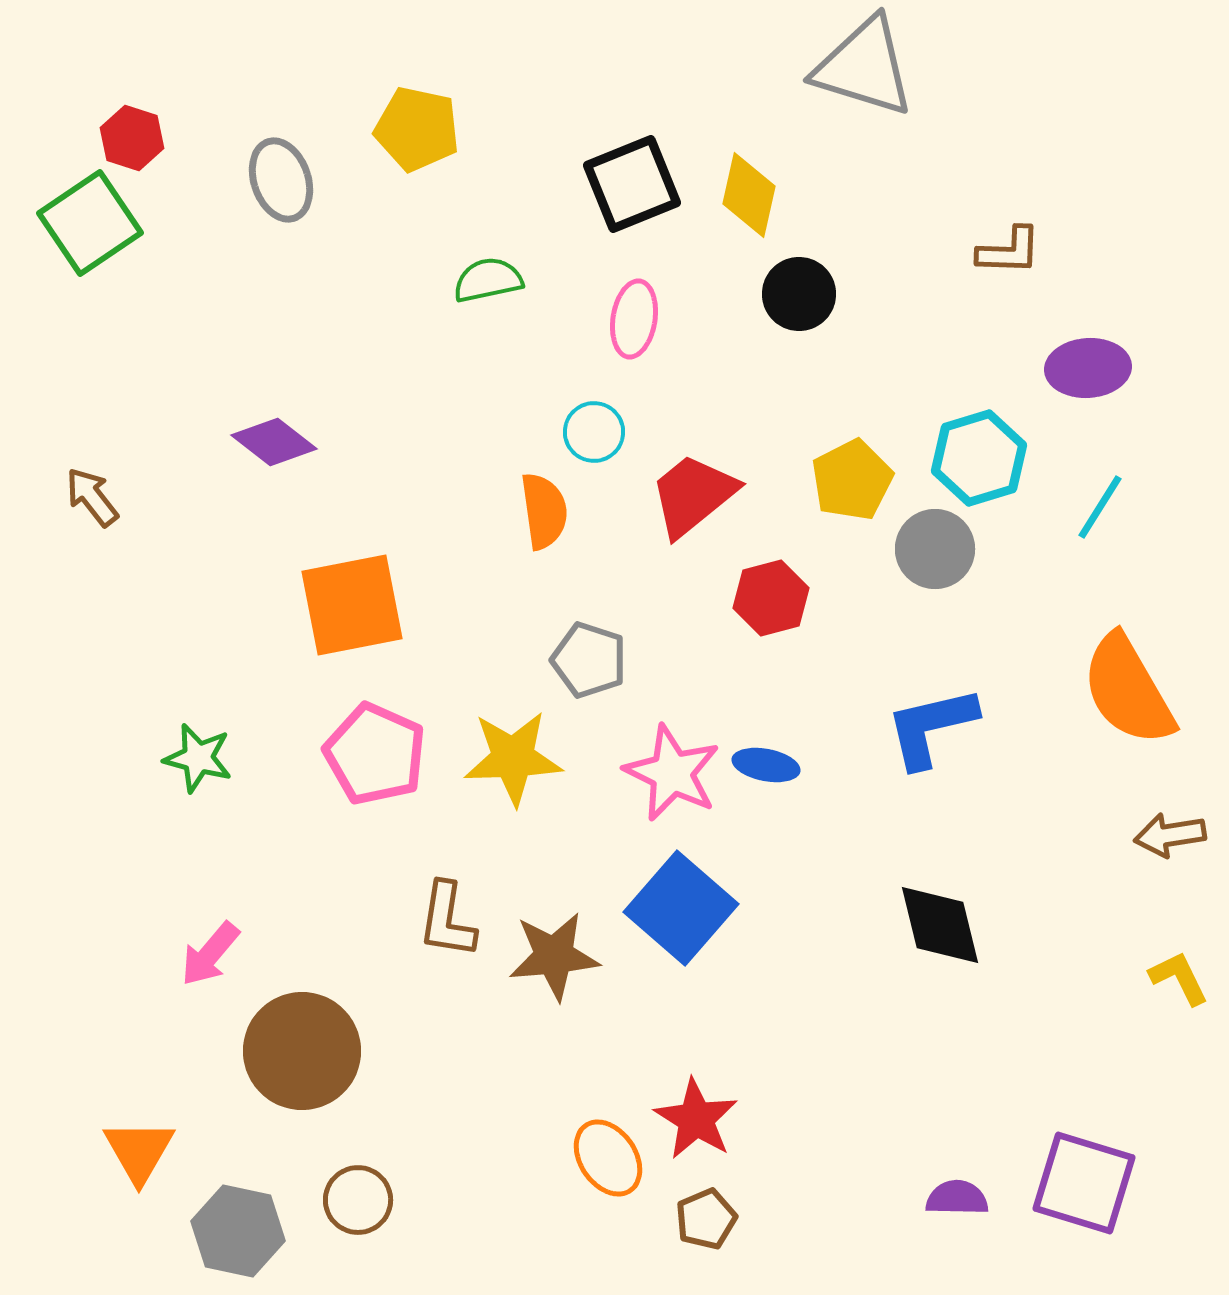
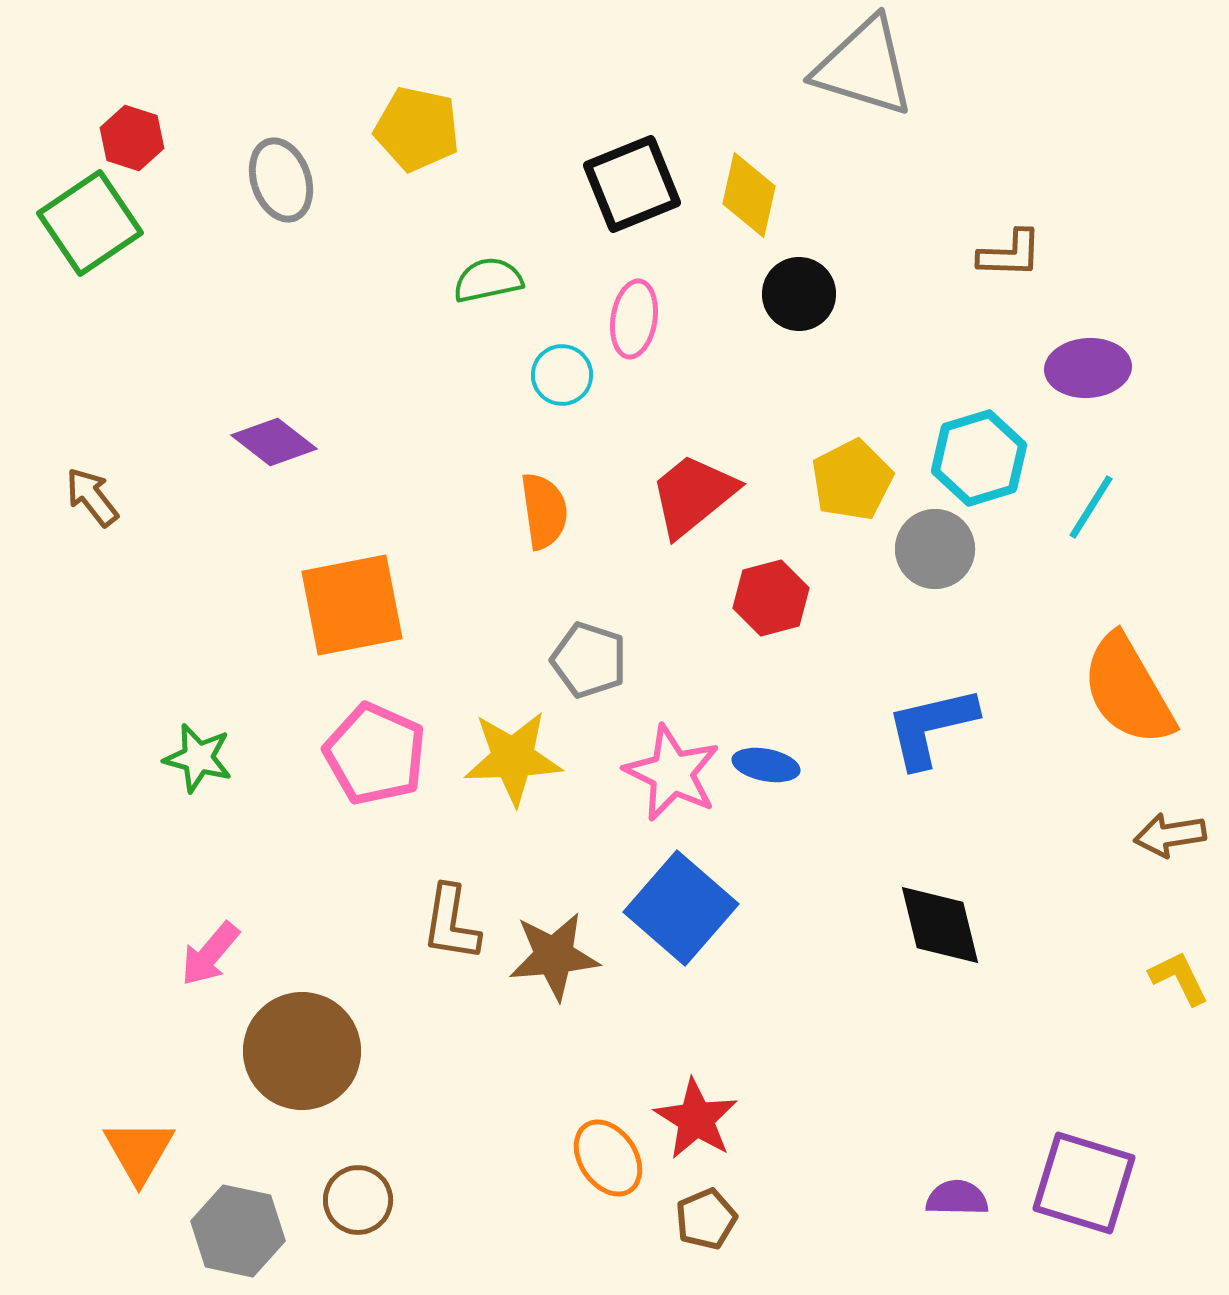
brown L-shape at (1009, 251): moved 1 px right, 3 px down
cyan circle at (594, 432): moved 32 px left, 57 px up
cyan line at (1100, 507): moved 9 px left
brown L-shape at (447, 920): moved 4 px right, 3 px down
